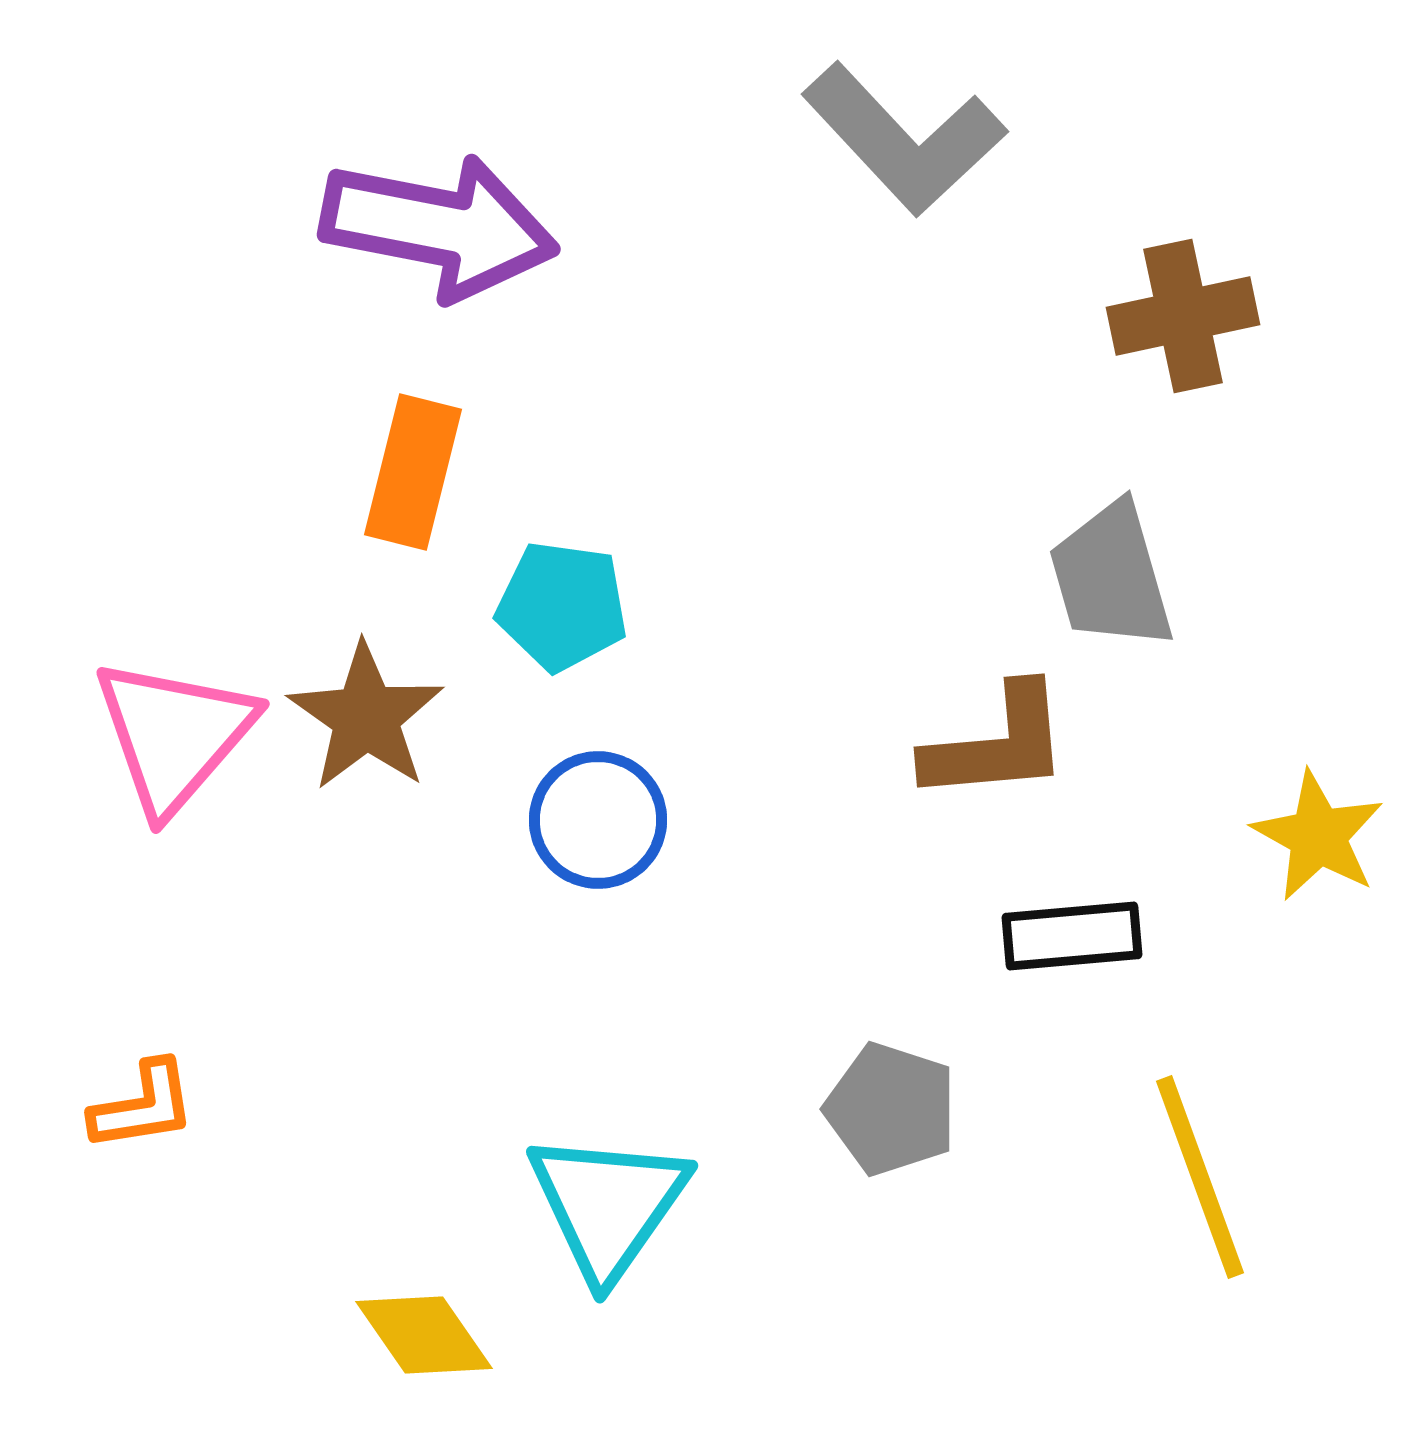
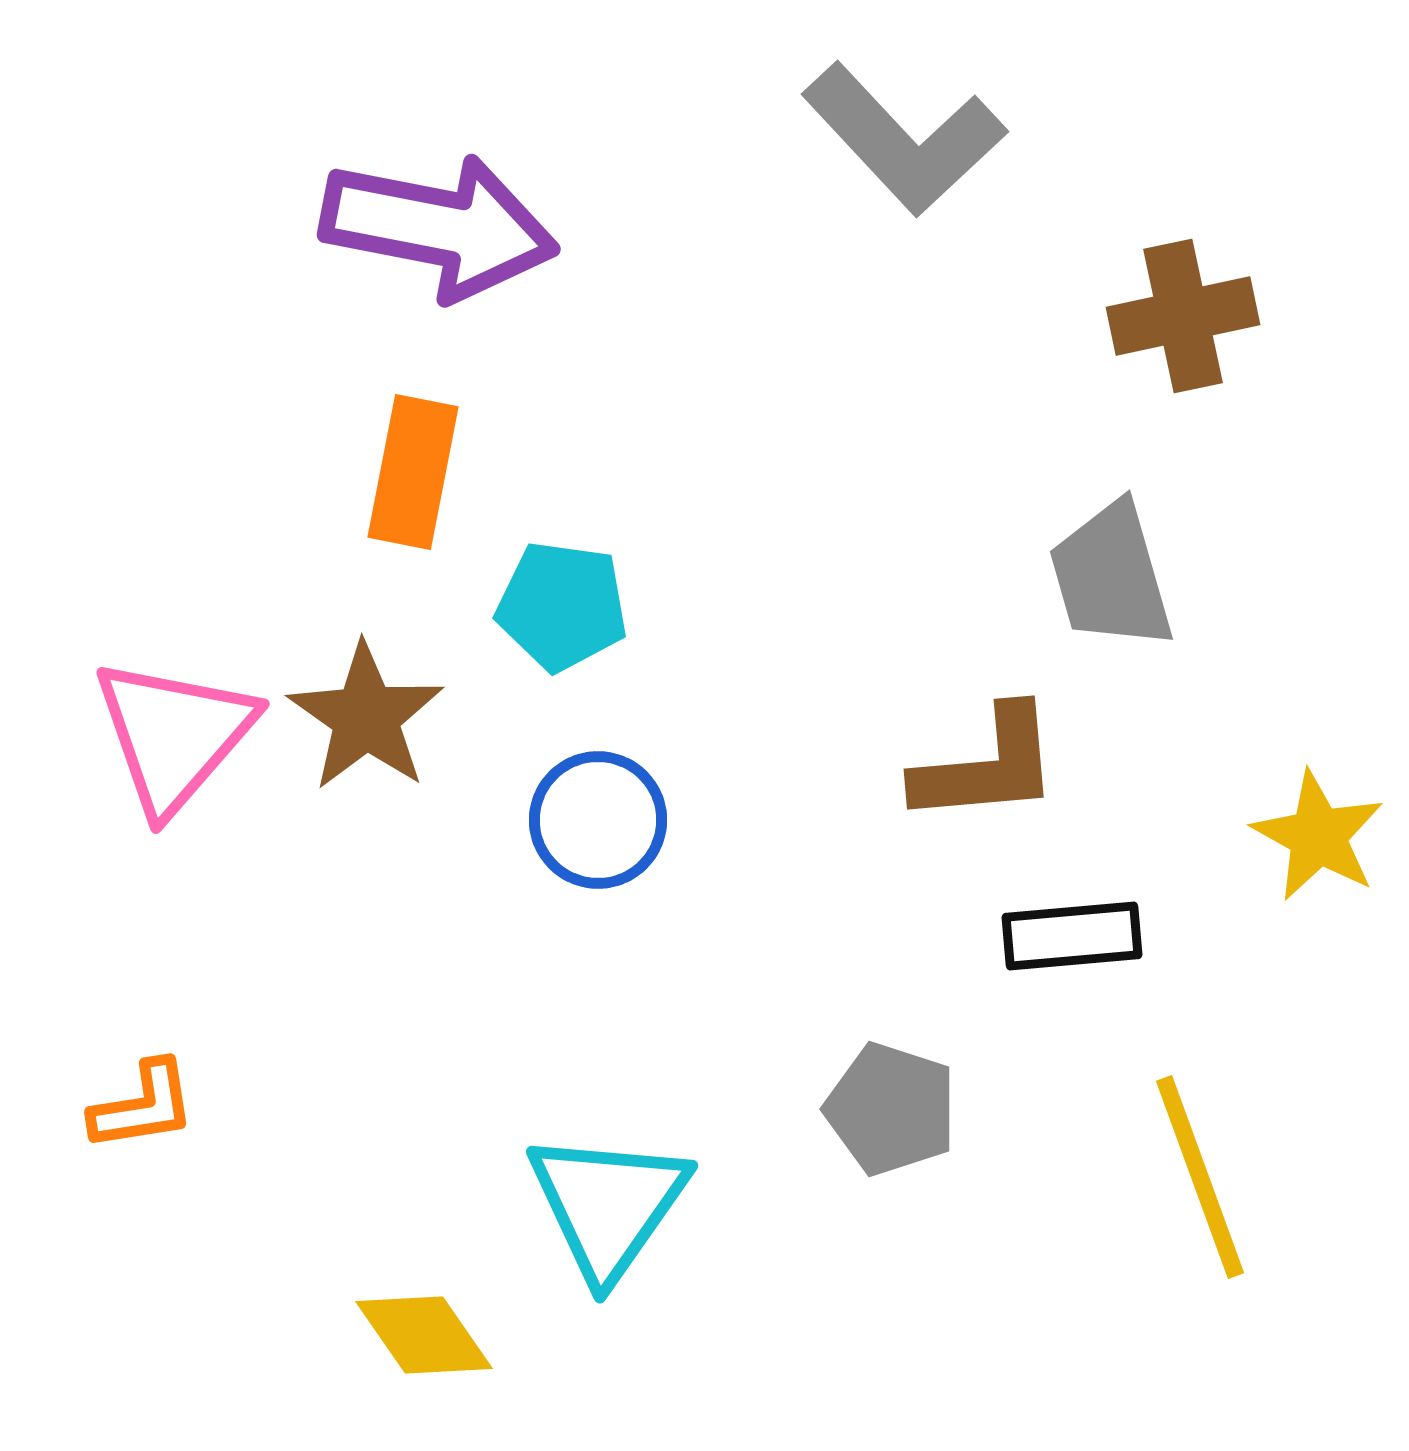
orange rectangle: rotated 3 degrees counterclockwise
brown L-shape: moved 10 px left, 22 px down
